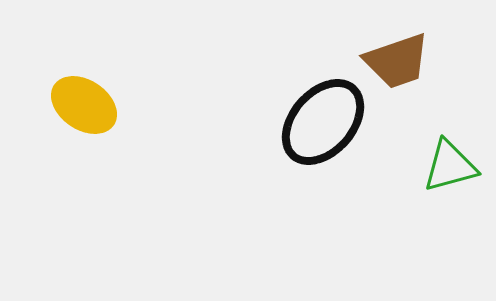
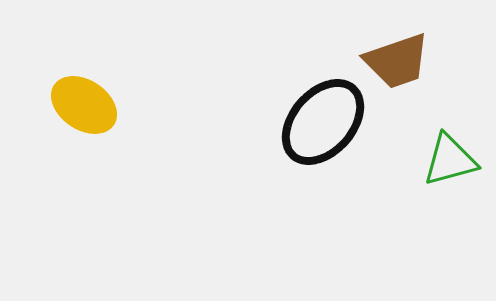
green triangle: moved 6 px up
